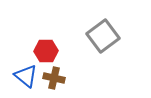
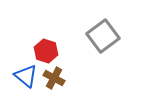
red hexagon: rotated 20 degrees clockwise
brown cross: rotated 15 degrees clockwise
